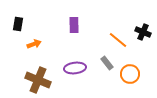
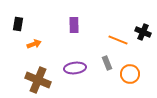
orange line: rotated 18 degrees counterclockwise
gray rectangle: rotated 16 degrees clockwise
